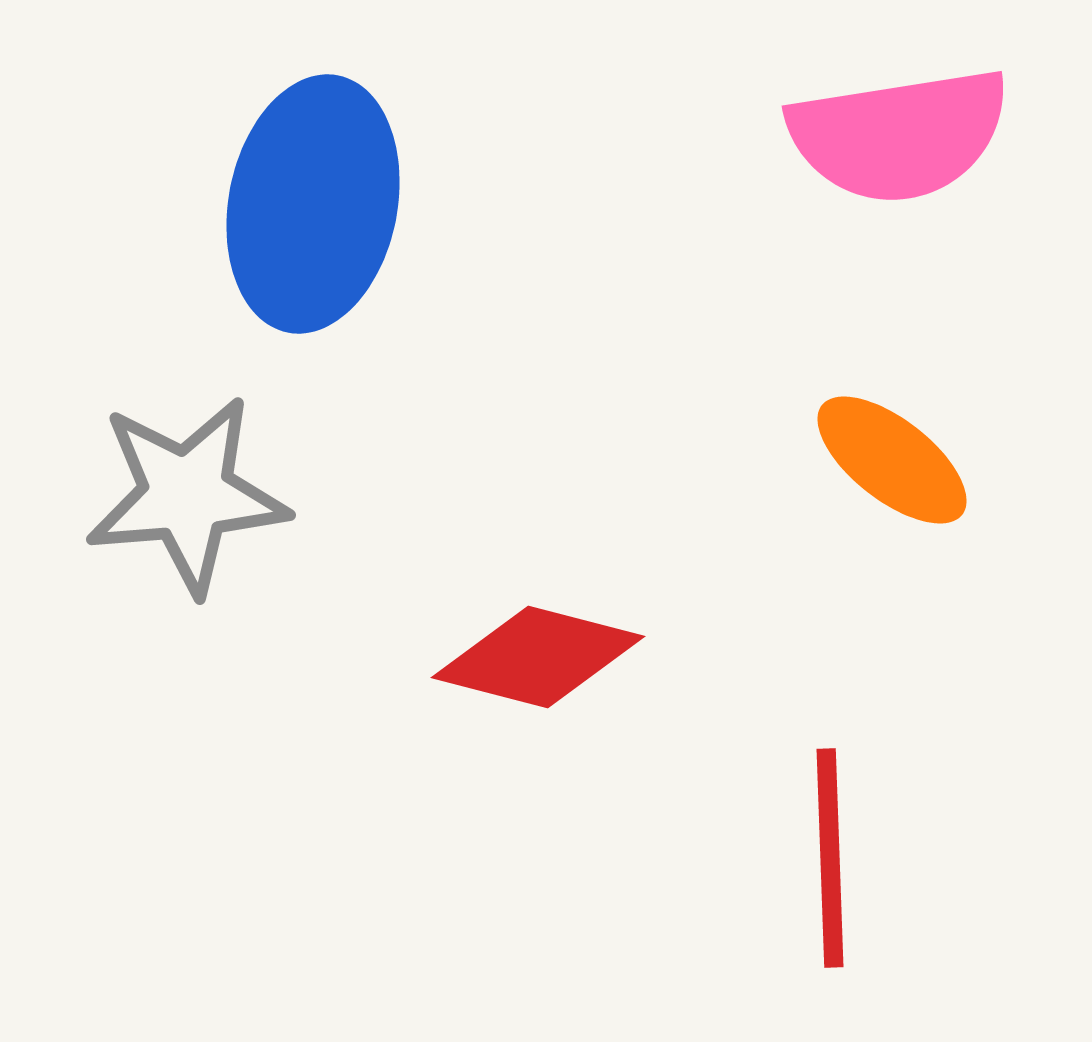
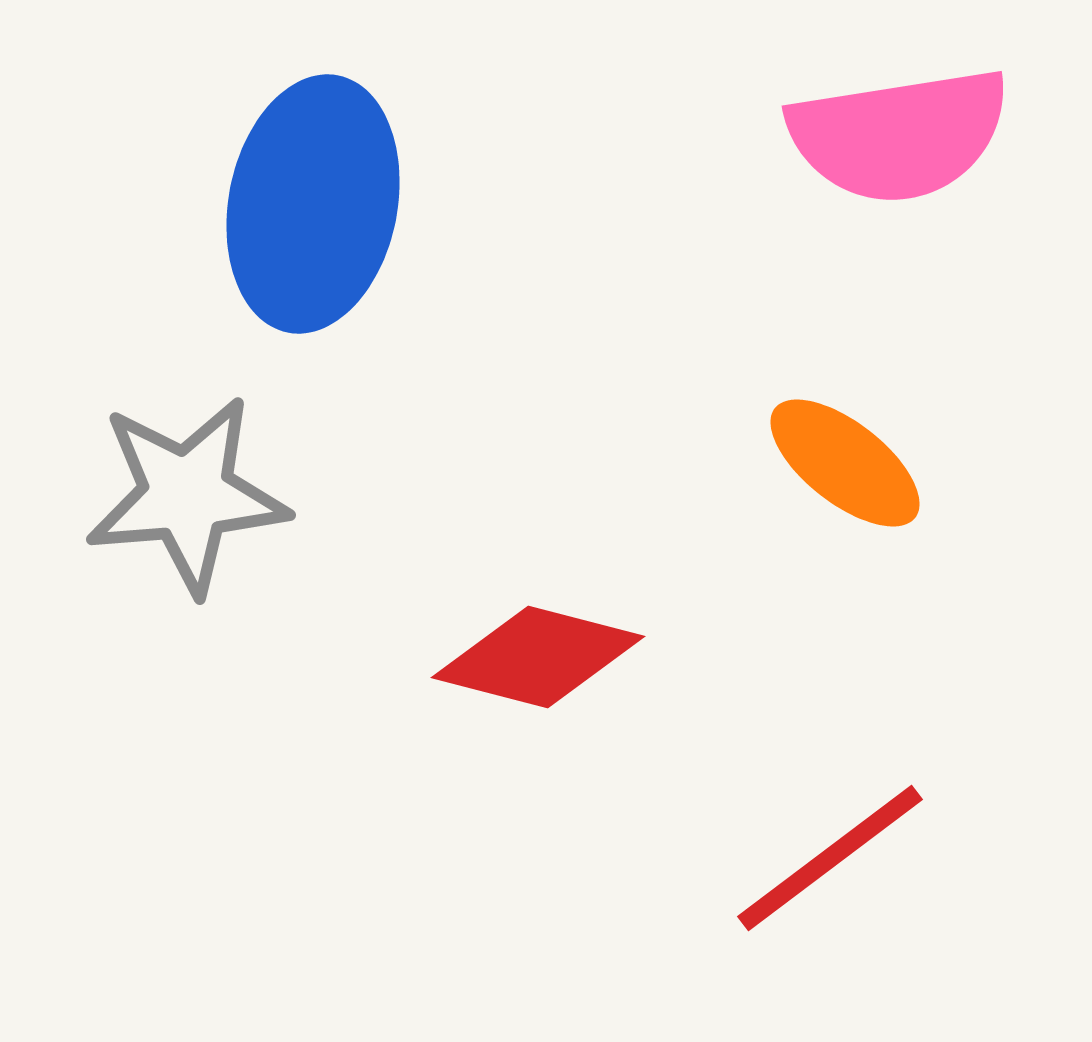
orange ellipse: moved 47 px left, 3 px down
red line: rotated 55 degrees clockwise
